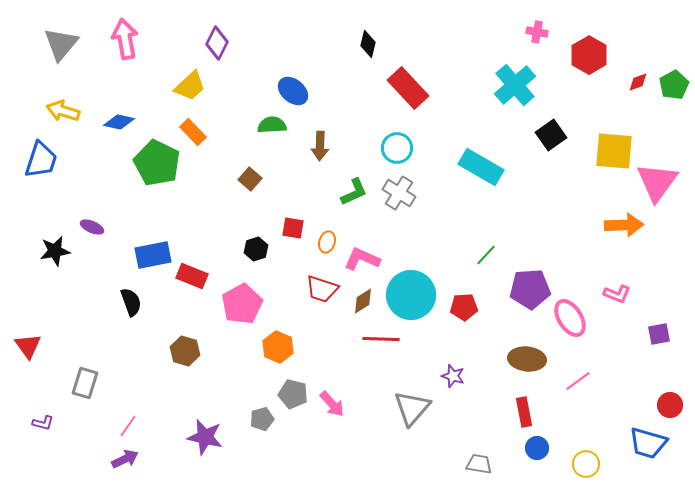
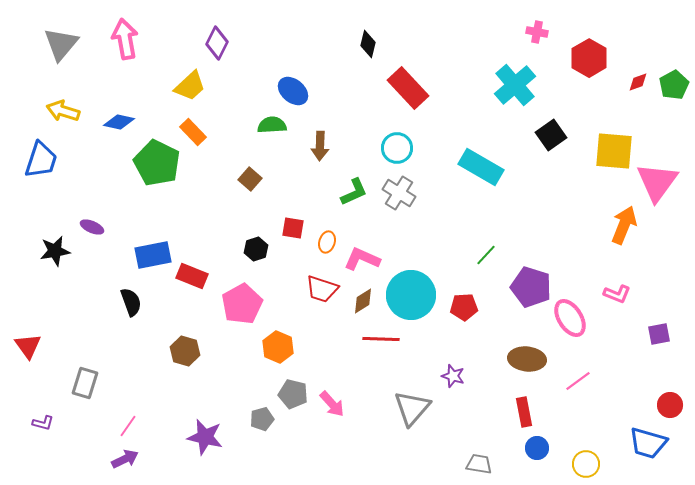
red hexagon at (589, 55): moved 3 px down
orange arrow at (624, 225): rotated 66 degrees counterclockwise
purple pentagon at (530, 289): moved 1 px right, 2 px up; rotated 21 degrees clockwise
